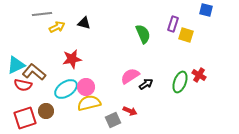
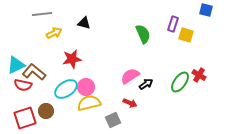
yellow arrow: moved 3 px left, 6 px down
green ellipse: rotated 15 degrees clockwise
red arrow: moved 8 px up
